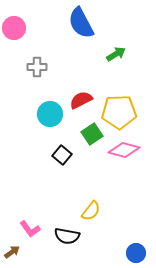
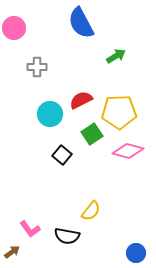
green arrow: moved 2 px down
pink diamond: moved 4 px right, 1 px down
